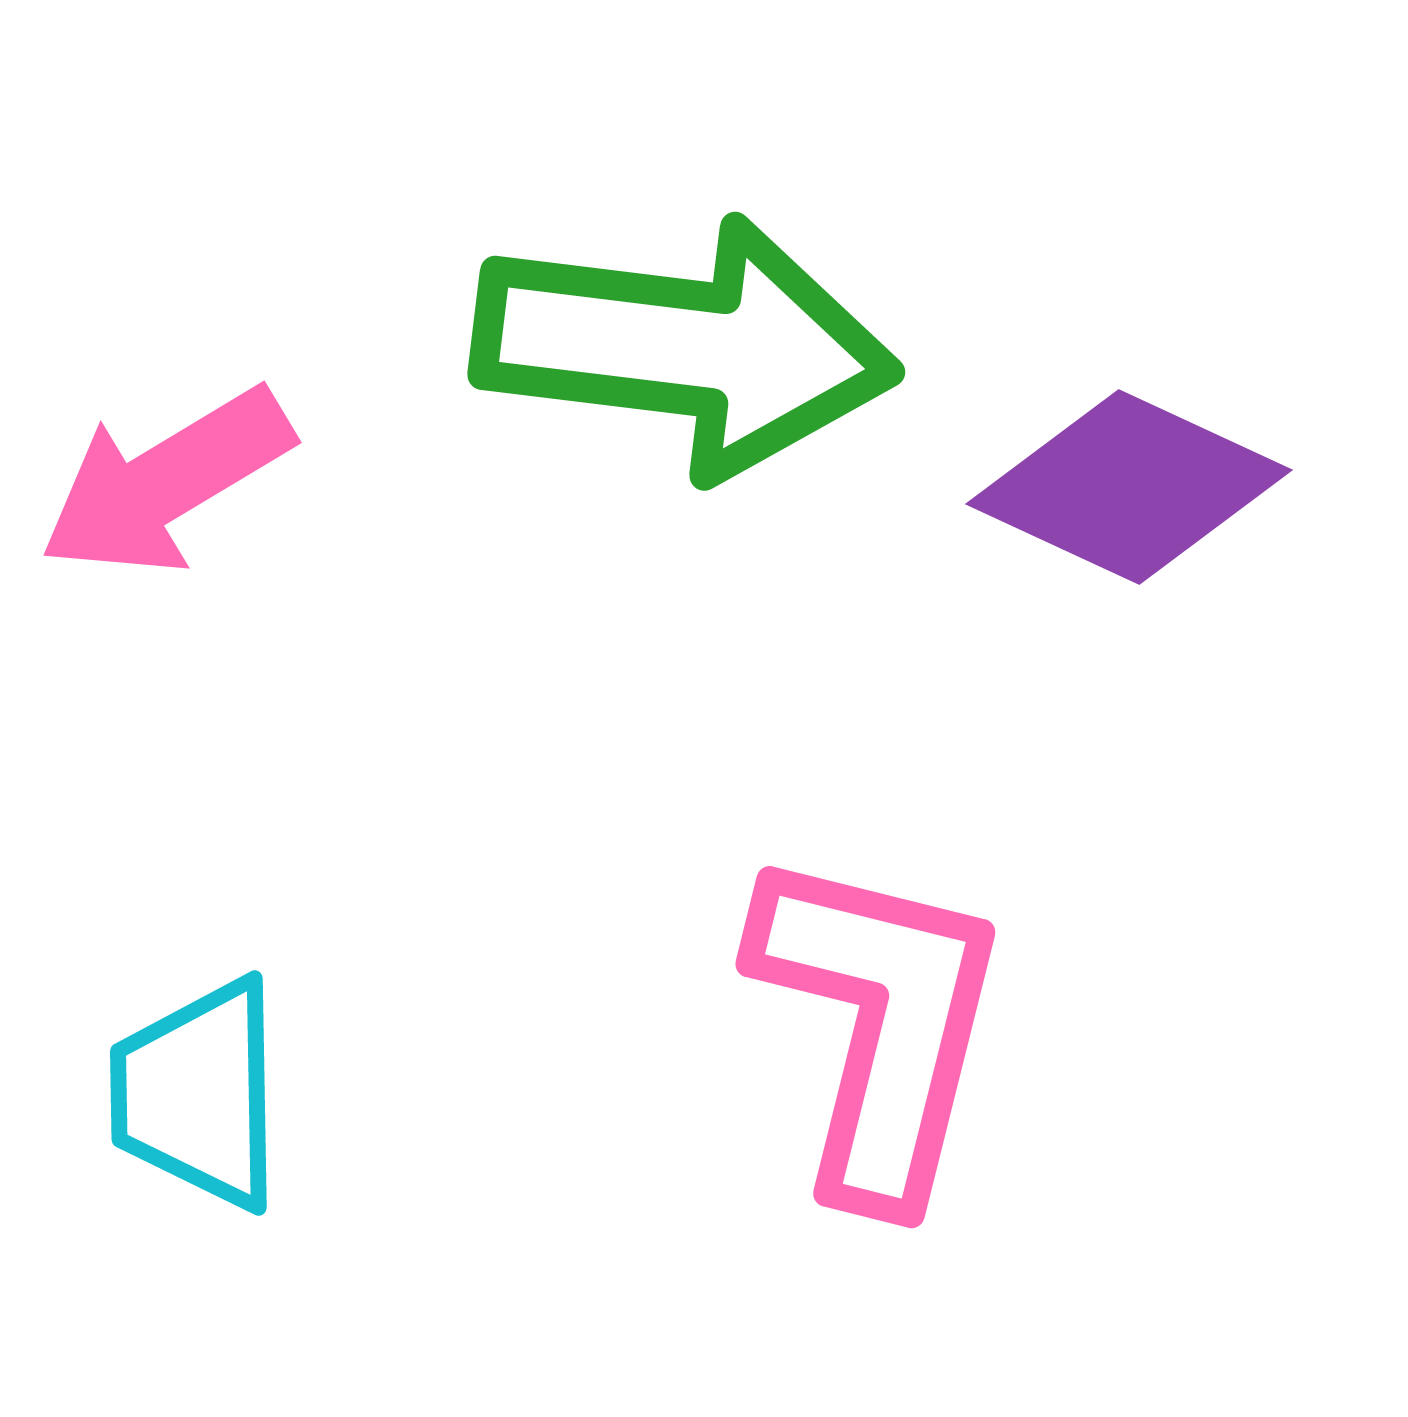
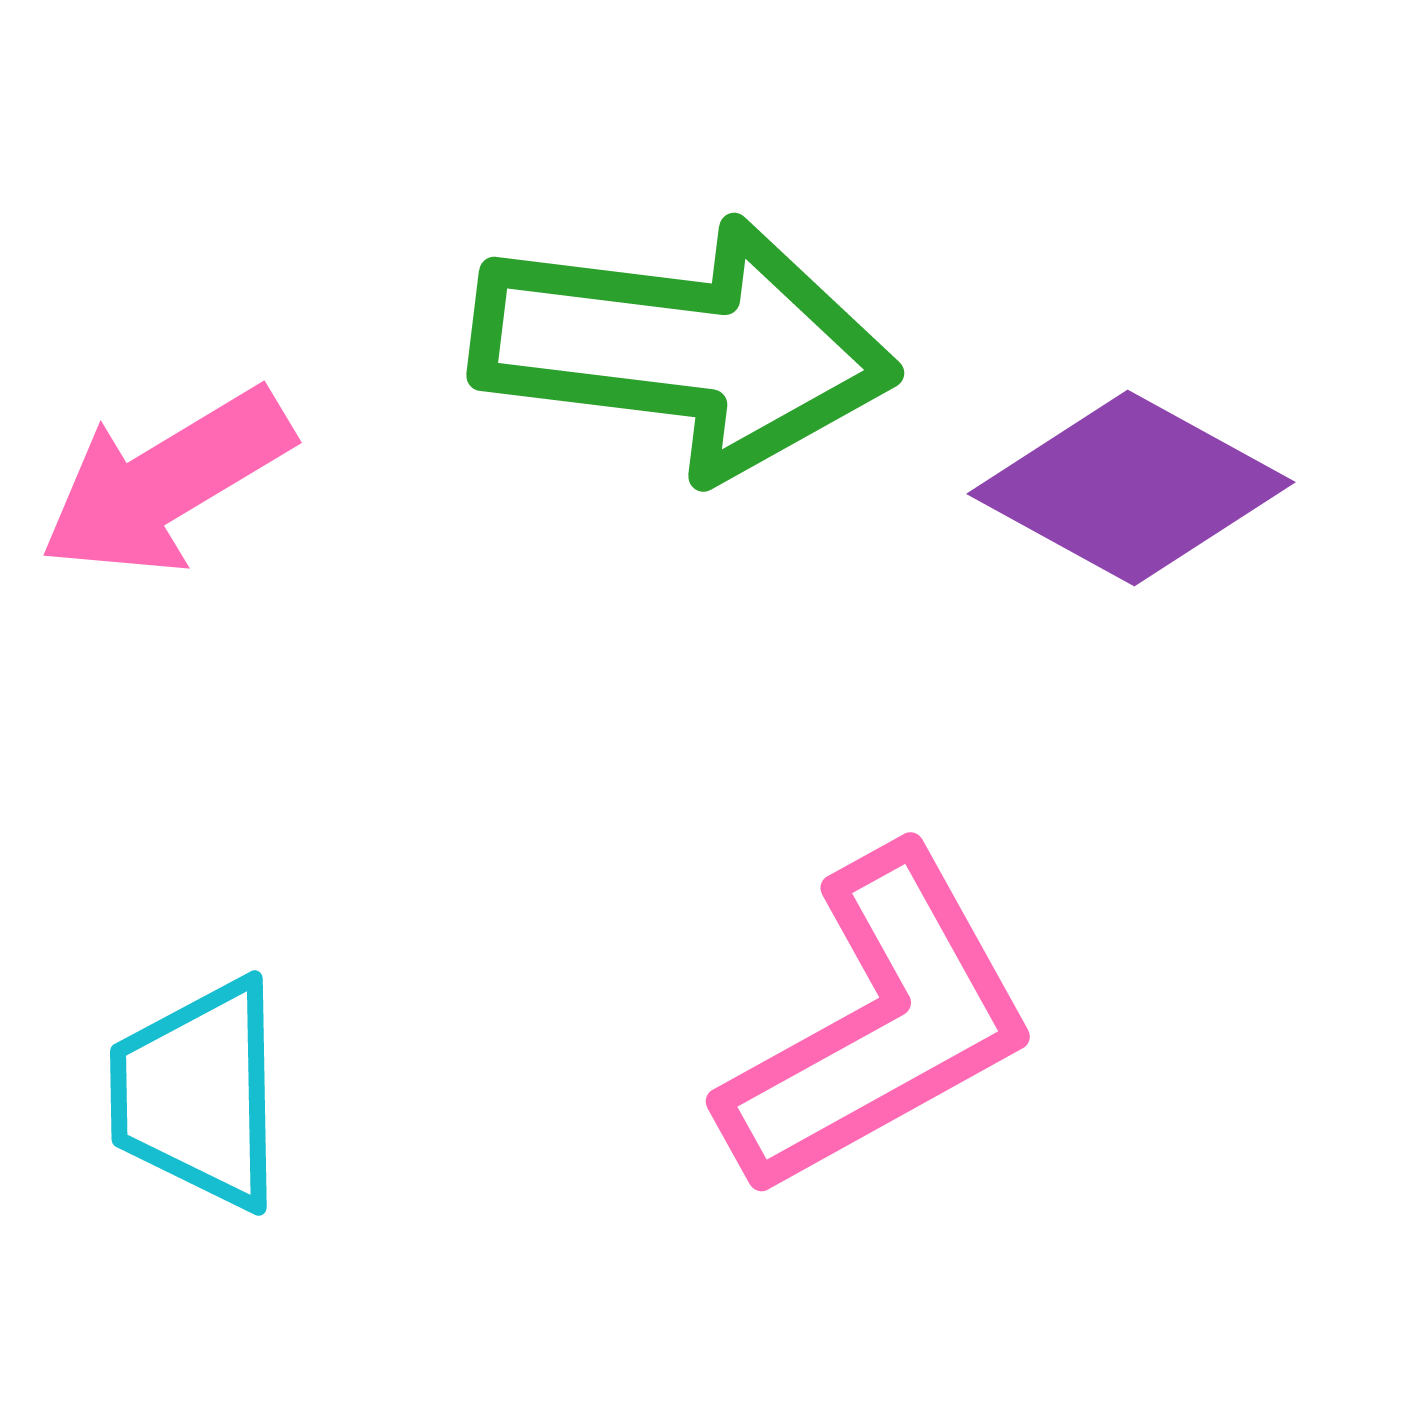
green arrow: moved 1 px left, 1 px down
purple diamond: moved 2 px right, 1 px down; rotated 4 degrees clockwise
pink L-shape: rotated 47 degrees clockwise
